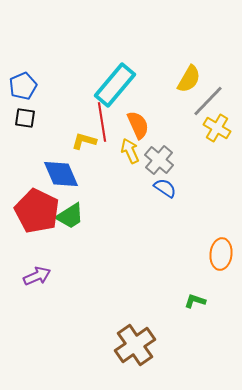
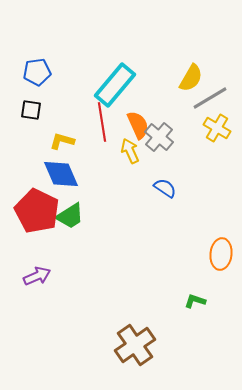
yellow semicircle: moved 2 px right, 1 px up
blue pentagon: moved 14 px right, 14 px up; rotated 16 degrees clockwise
gray line: moved 2 px right, 3 px up; rotated 15 degrees clockwise
black square: moved 6 px right, 8 px up
yellow L-shape: moved 22 px left
gray cross: moved 23 px up
